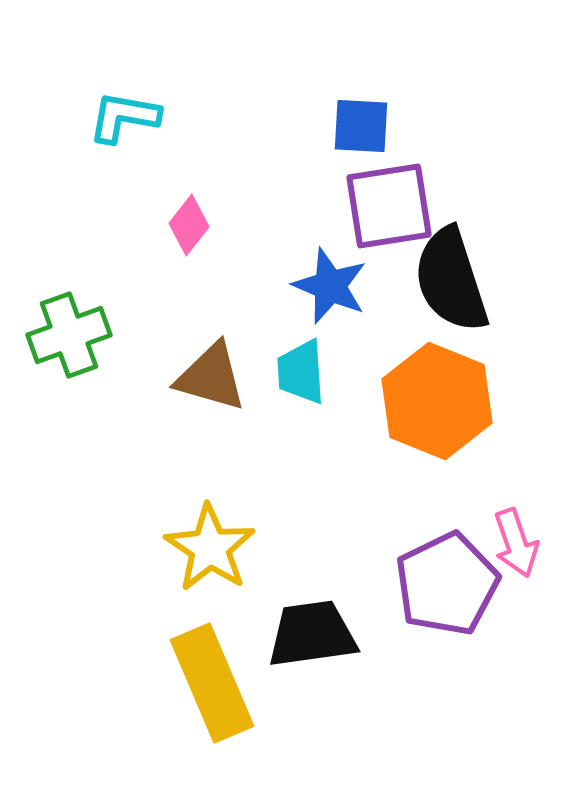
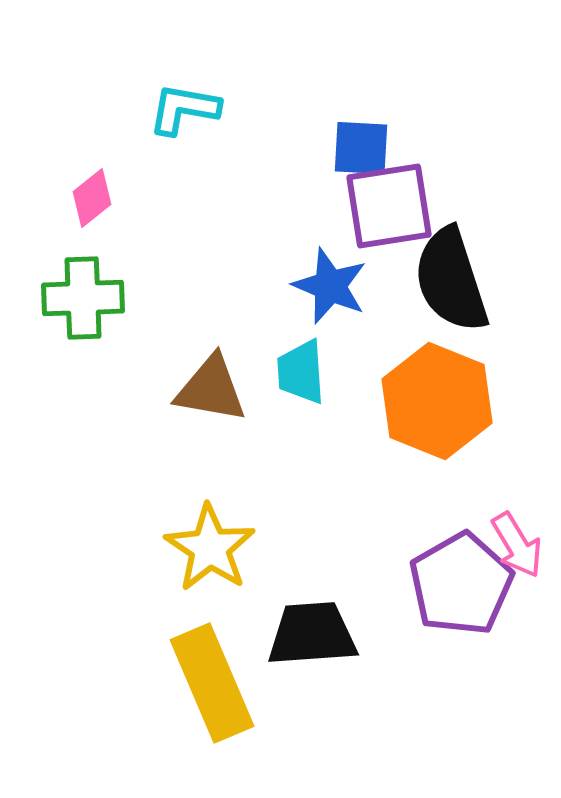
cyan L-shape: moved 60 px right, 8 px up
blue square: moved 22 px down
pink diamond: moved 97 px left, 27 px up; rotated 14 degrees clockwise
green cross: moved 14 px right, 37 px up; rotated 18 degrees clockwise
brown triangle: moved 12 px down; rotated 6 degrees counterclockwise
pink arrow: moved 1 px right, 2 px down; rotated 12 degrees counterclockwise
purple pentagon: moved 14 px right; rotated 4 degrees counterclockwise
black trapezoid: rotated 4 degrees clockwise
